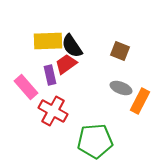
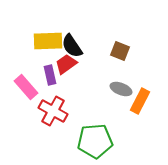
gray ellipse: moved 1 px down
